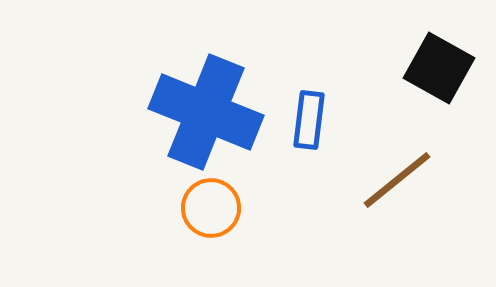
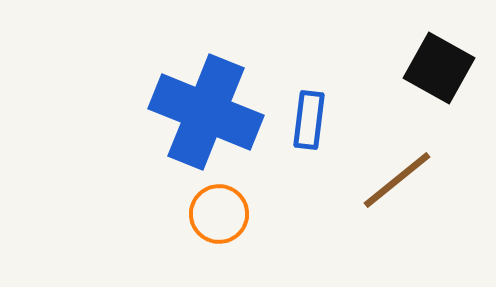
orange circle: moved 8 px right, 6 px down
